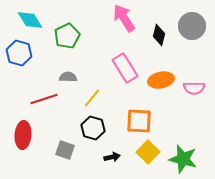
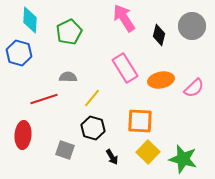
cyan diamond: rotated 36 degrees clockwise
green pentagon: moved 2 px right, 4 px up
pink semicircle: rotated 45 degrees counterclockwise
orange square: moved 1 px right
black arrow: rotated 70 degrees clockwise
